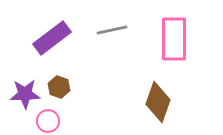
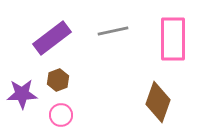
gray line: moved 1 px right, 1 px down
pink rectangle: moved 1 px left
brown hexagon: moved 1 px left, 7 px up; rotated 20 degrees clockwise
purple star: moved 3 px left
pink circle: moved 13 px right, 6 px up
